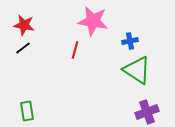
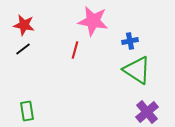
black line: moved 1 px down
purple cross: rotated 20 degrees counterclockwise
